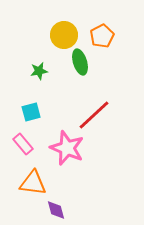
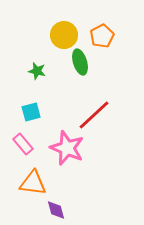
green star: moved 2 px left; rotated 24 degrees clockwise
